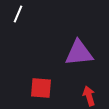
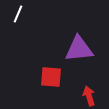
purple triangle: moved 4 px up
red square: moved 10 px right, 11 px up
